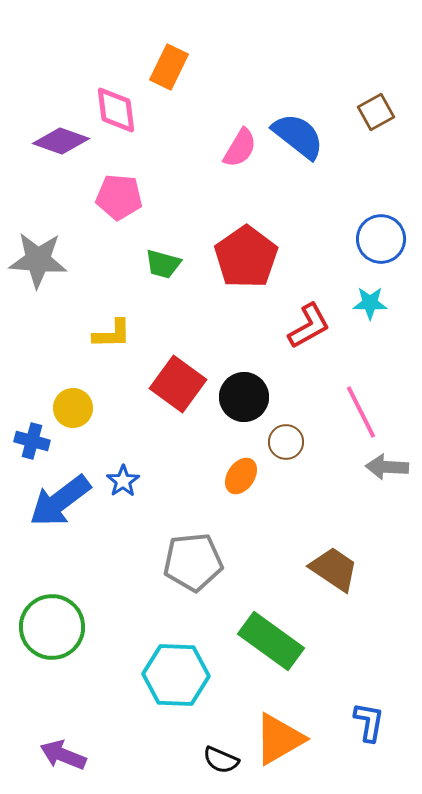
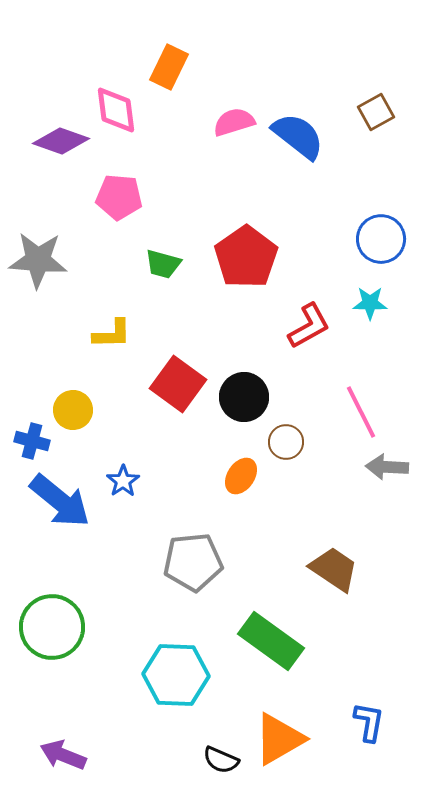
pink semicircle: moved 6 px left, 26 px up; rotated 138 degrees counterclockwise
yellow circle: moved 2 px down
blue arrow: rotated 104 degrees counterclockwise
